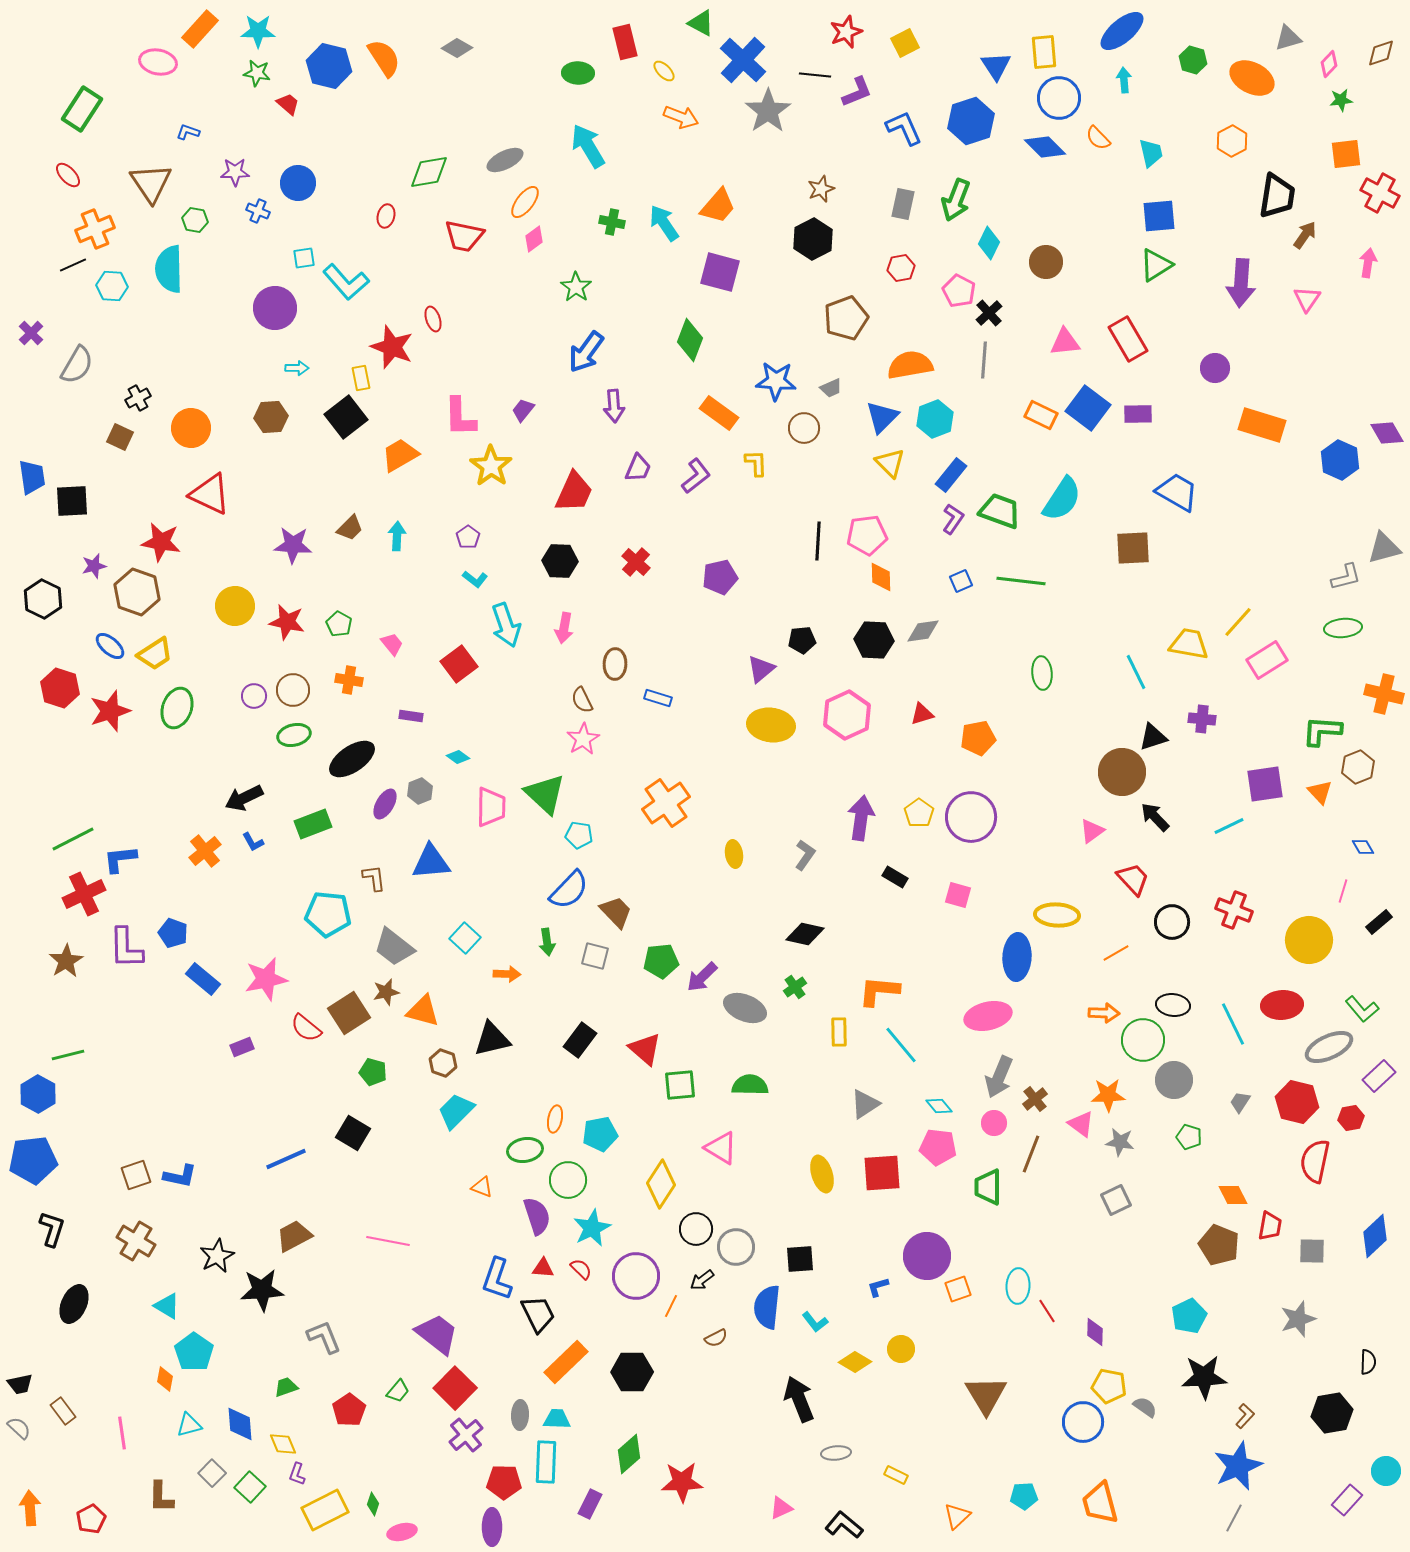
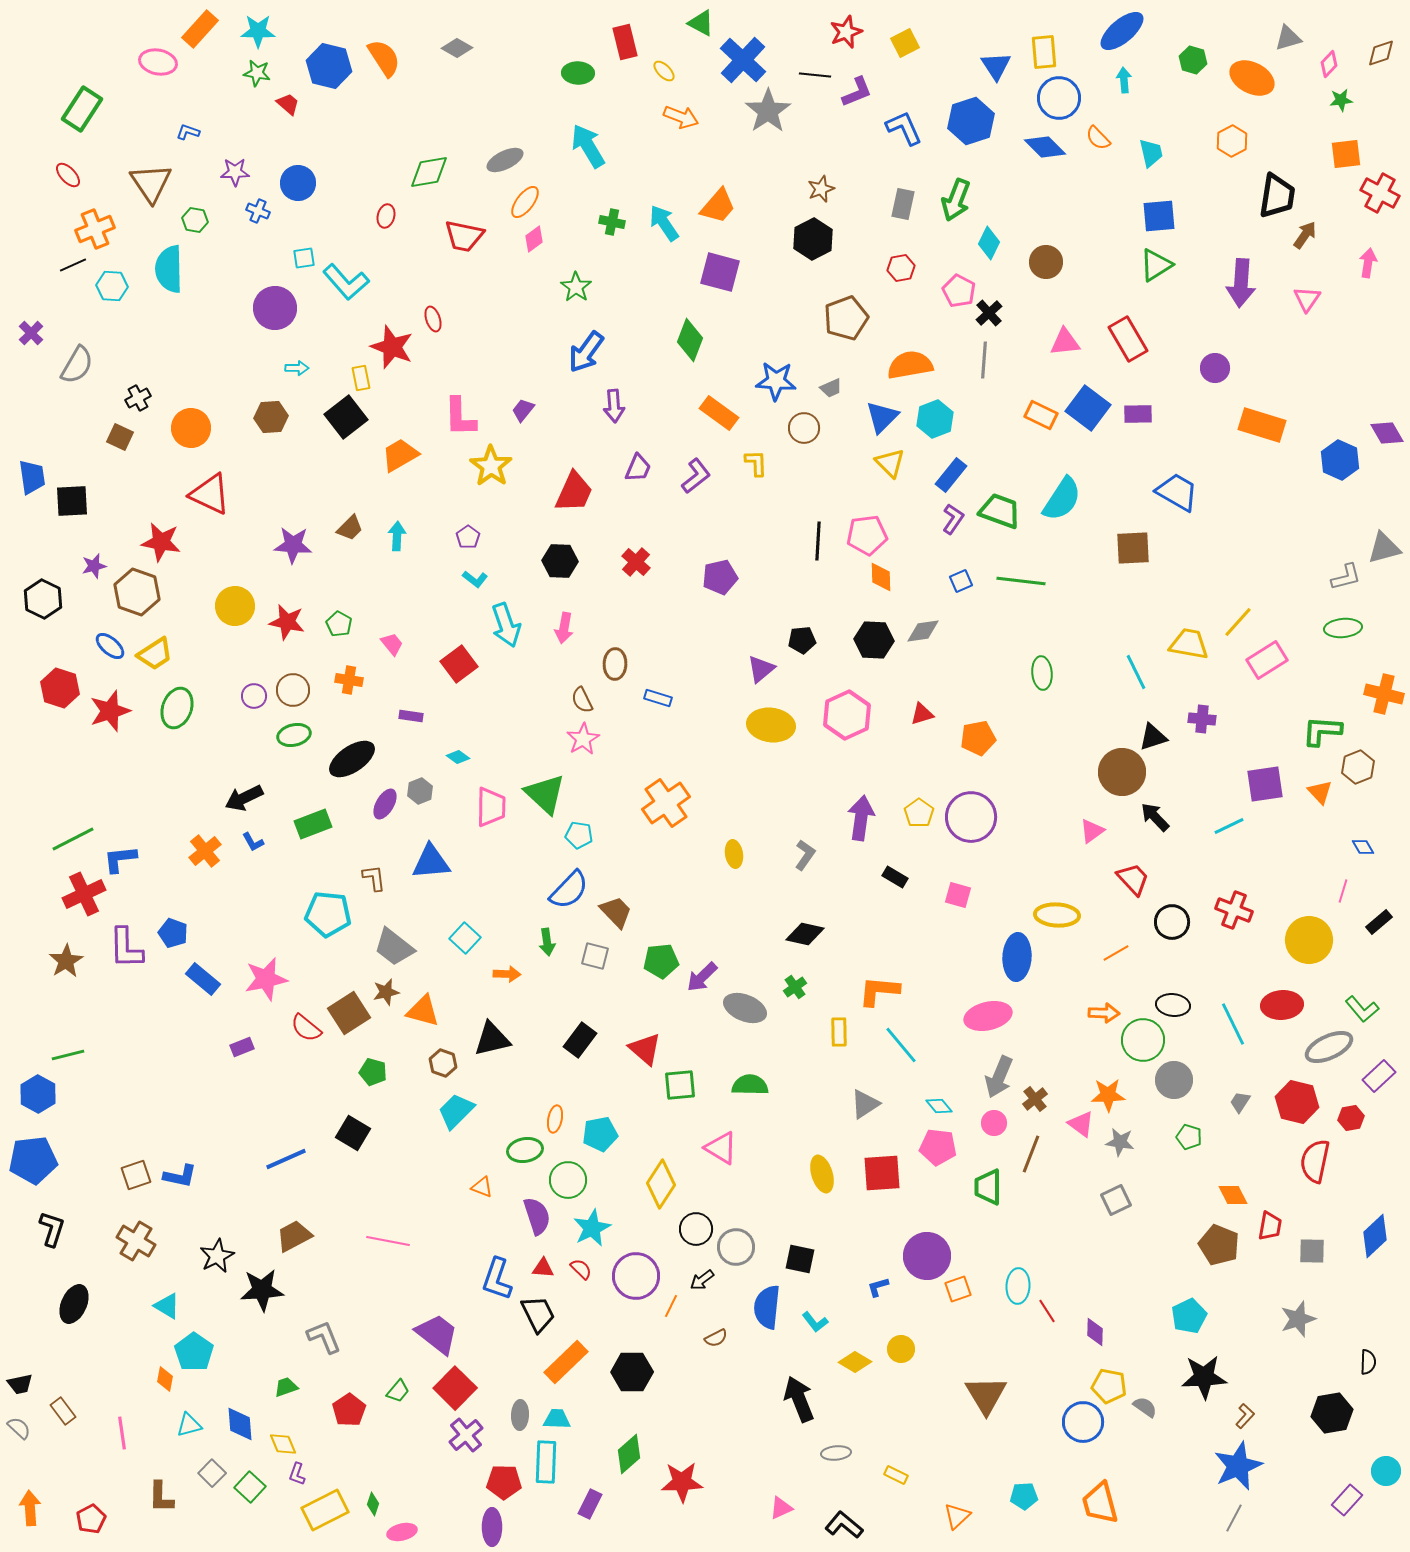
black square at (800, 1259): rotated 16 degrees clockwise
